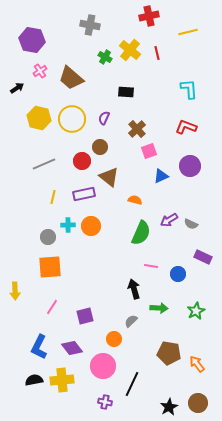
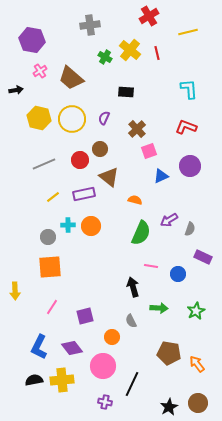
red cross at (149, 16): rotated 18 degrees counterclockwise
gray cross at (90, 25): rotated 18 degrees counterclockwise
black arrow at (17, 88): moved 1 px left, 2 px down; rotated 24 degrees clockwise
brown circle at (100, 147): moved 2 px down
red circle at (82, 161): moved 2 px left, 1 px up
yellow line at (53, 197): rotated 40 degrees clockwise
gray semicircle at (191, 224): moved 1 px left, 5 px down; rotated 96 degrees counterclockwise
black arrow at (134, 289): moved 1 px left, 2 px up
gray semicircle at (131, 321): rotated 72 degrees counterclockwise
orange circle at (114, 339): moved 2 px left, 2 px up
